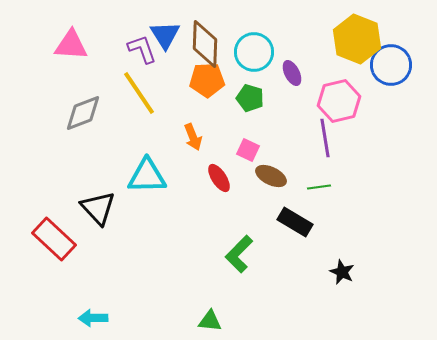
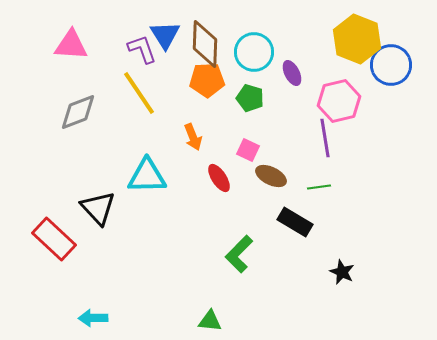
gray diamond: moved 5 px left, 1 px up
